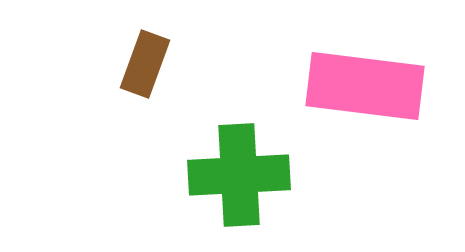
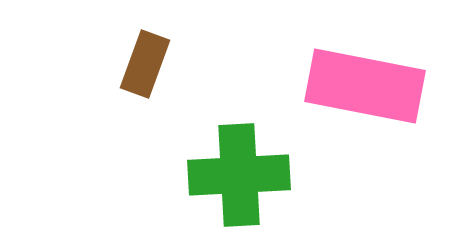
pink rectangle: rotated 4 degrees clockwise
